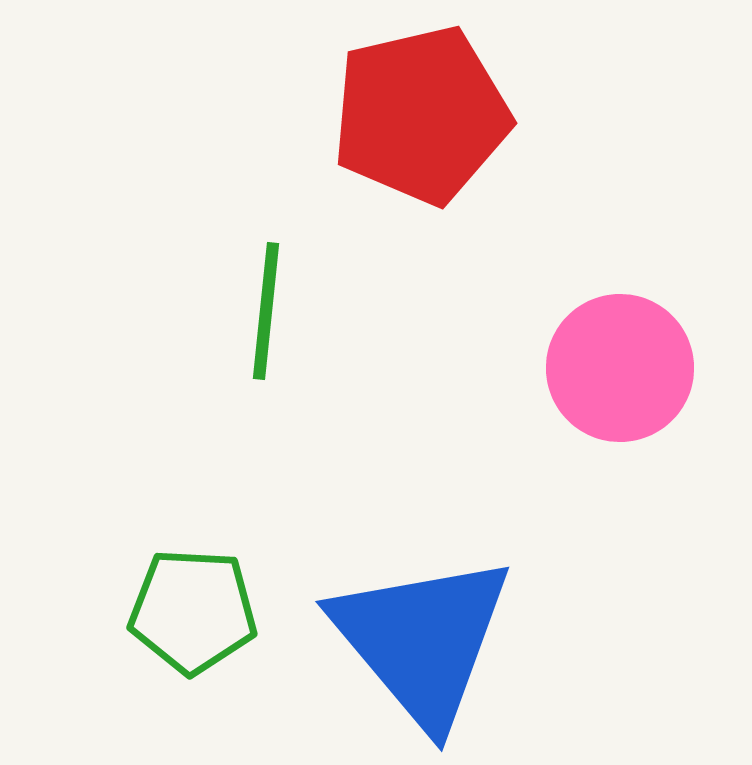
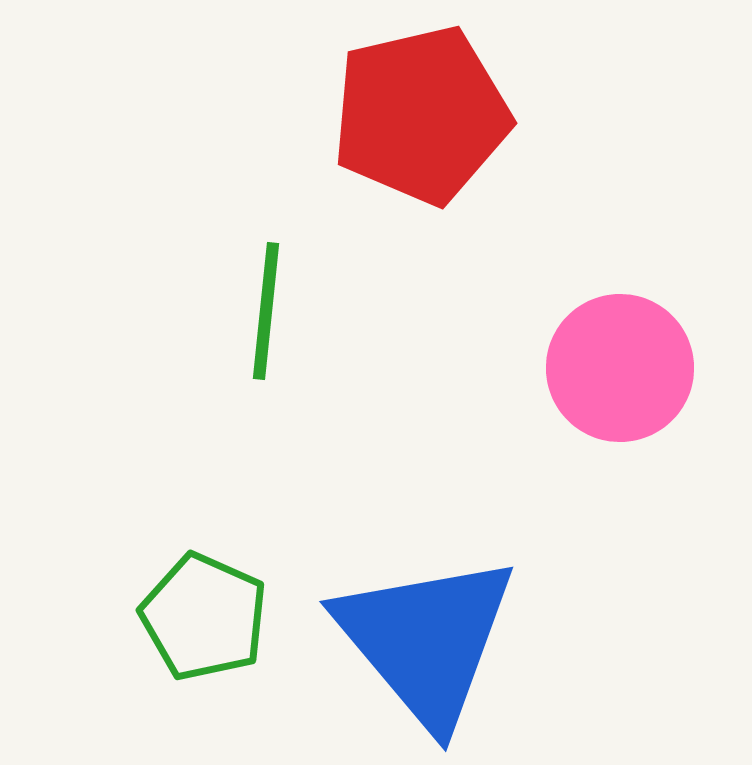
green pentagon: moved 11 px right, 6 px down; rotated 21 degrees clockwise
blue triangle: moved 4 px right
